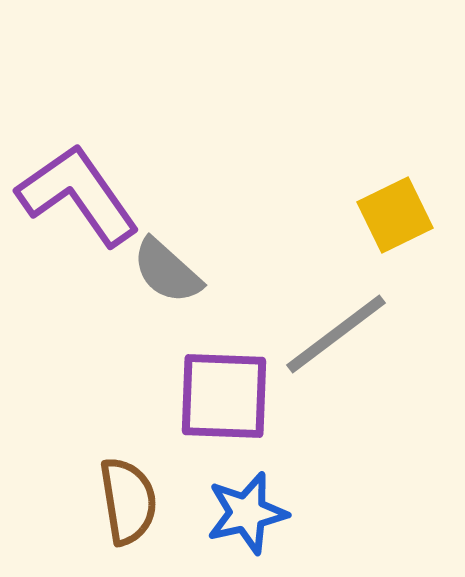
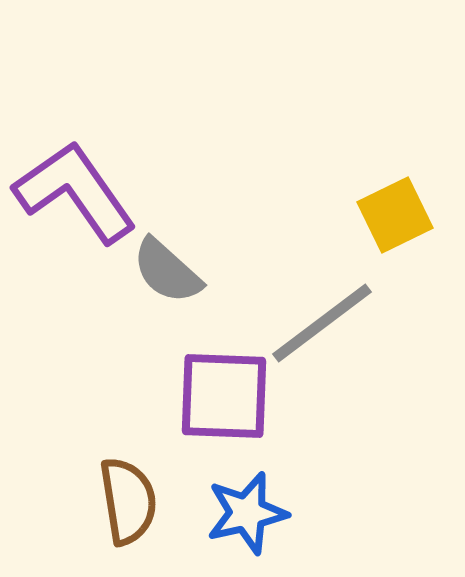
purple L-shape: moved 3 px left, 3 px up
gray line: moved 14 px left, 11 px up
